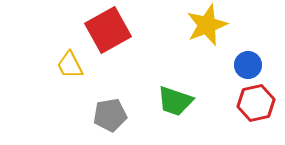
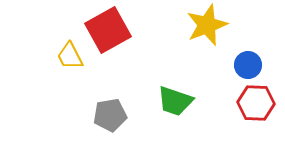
yellow trapezoid: moved 9 px up
red hexagon: rotated 15 degrees clockwise
